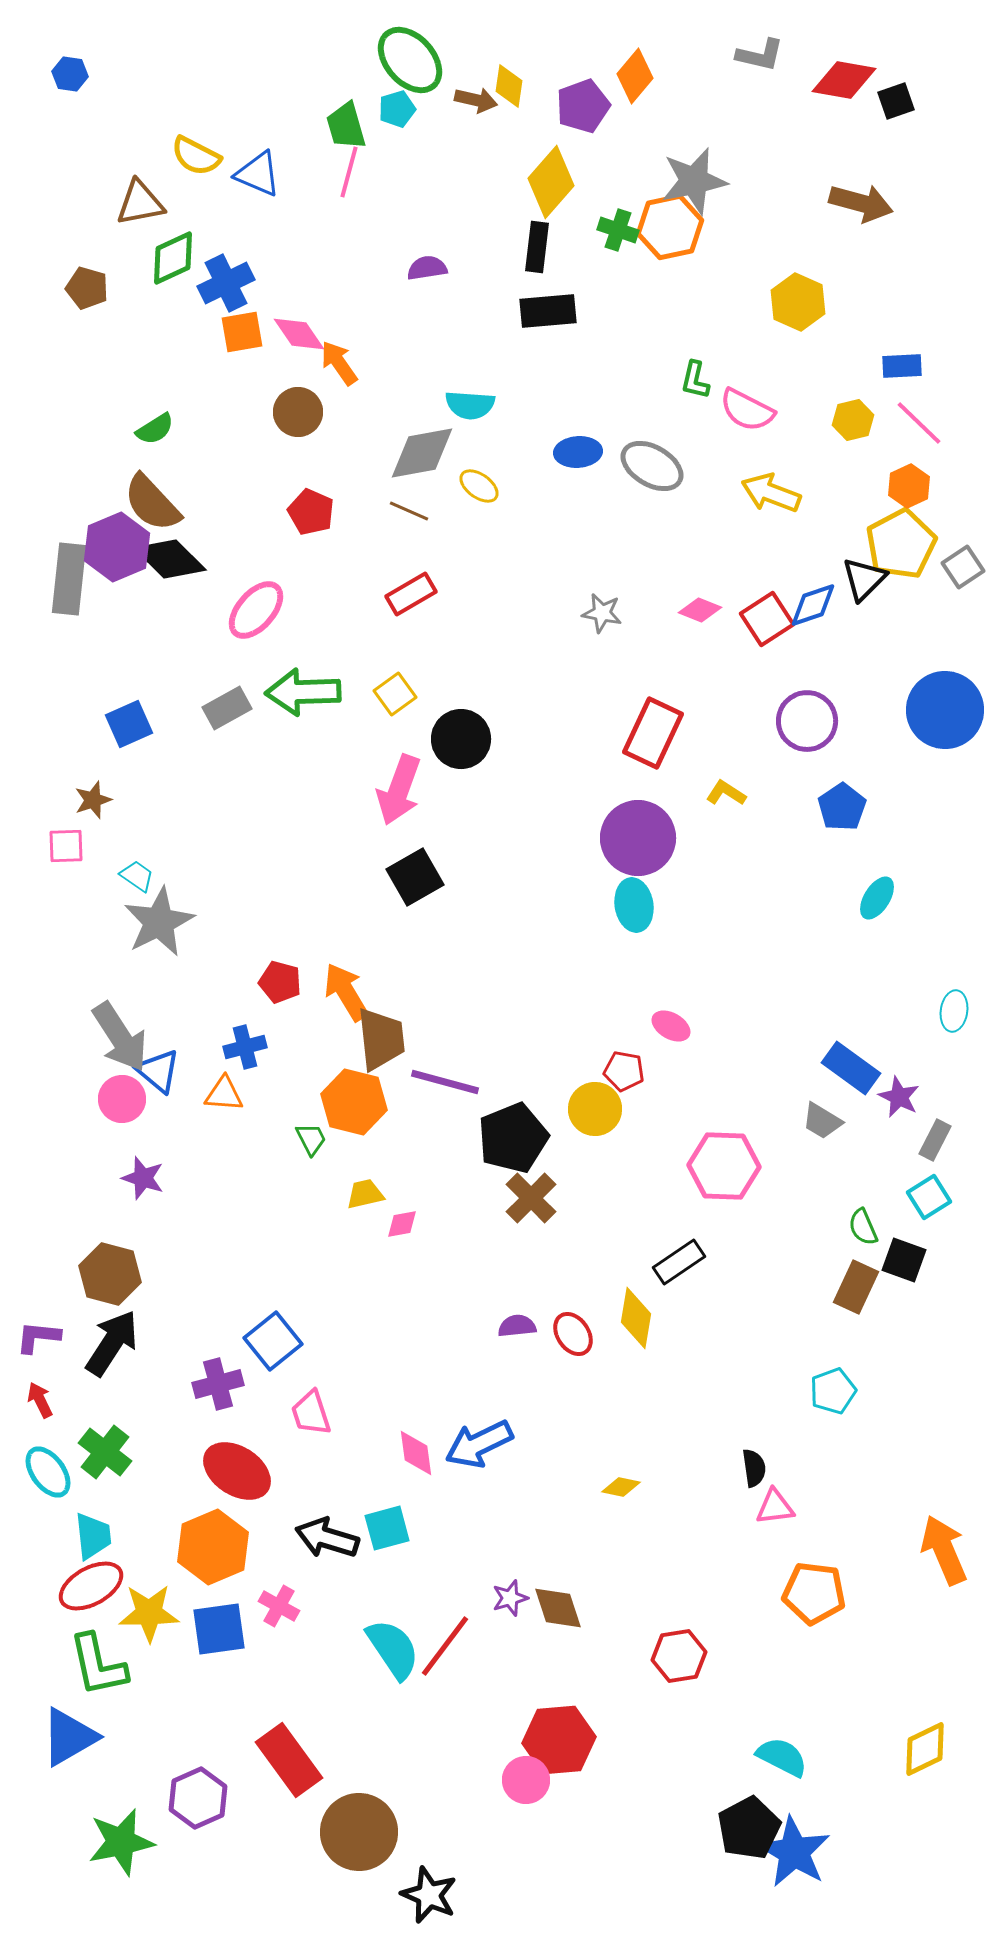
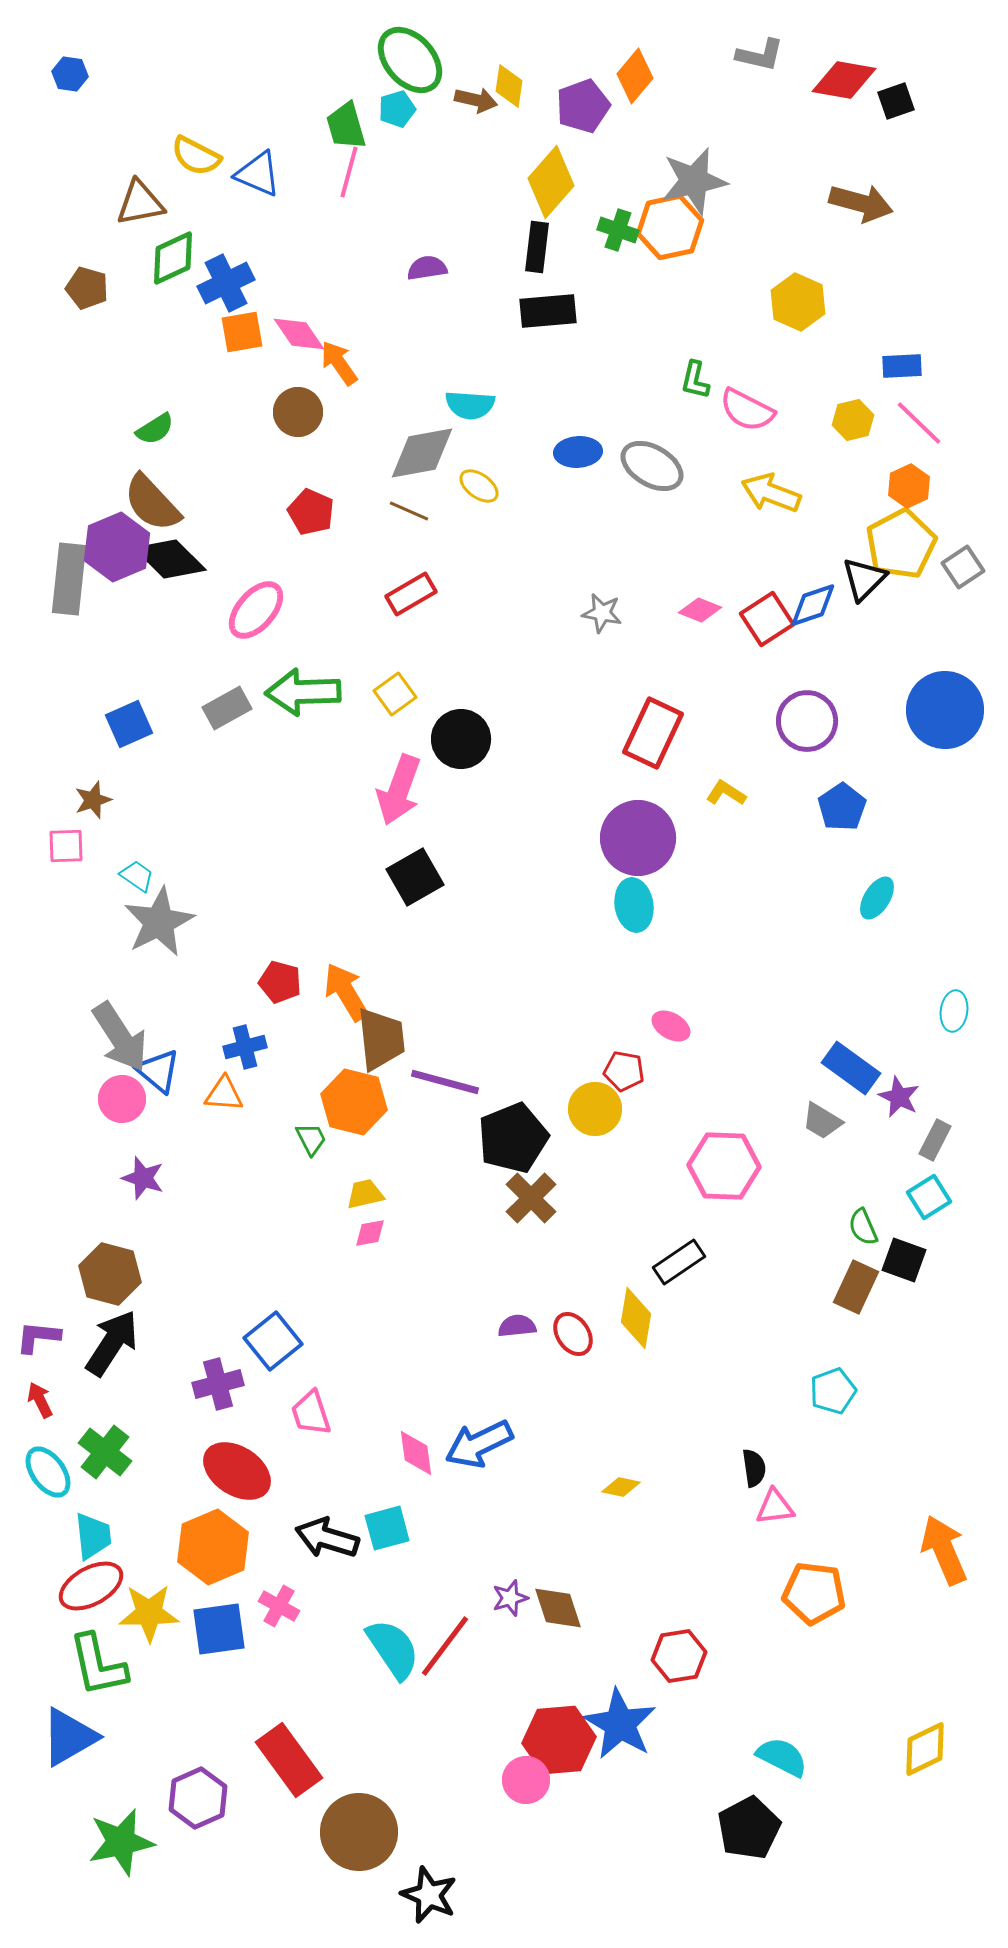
pink diamond at (402, 1224): moved 32 px left, 9 px down
blue star at (794, 1852): moved 174 px left, 128 px up
